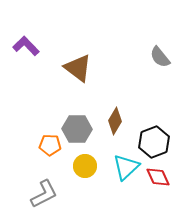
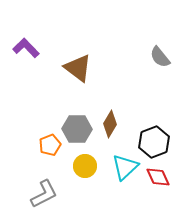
purple L-shape: moved 2 px down
brown diamond: moved 5 px left, 3 px down
orange pentagon: rotated 25 degrees counterclockwise
cyan triangle: moved 1 px left
